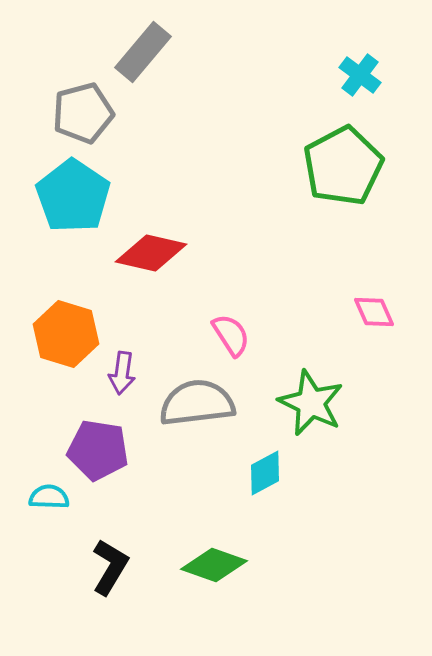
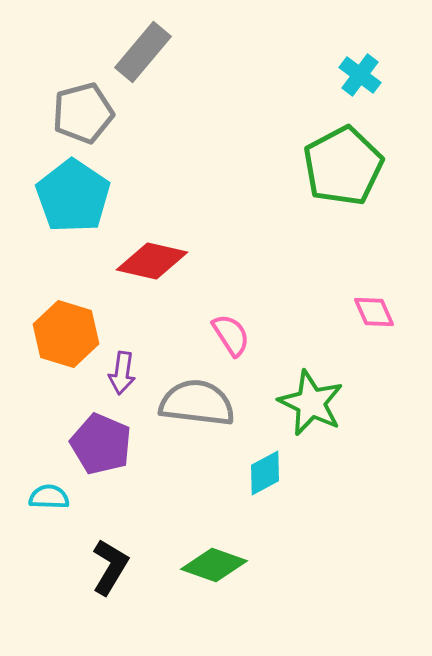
red diamond: moved 1 px right, 8 px down
gray semicircle: rotated 14 degrees clockwise
purple pentagon: moved 3 px right, 6 px up; rotated 14 degrees clockwise
